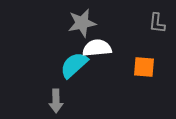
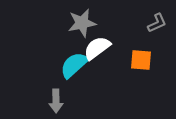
gray L-shape: rotated 120 degrees counterclockwise
white semicircle: rotated 32 degrees counterclockwise
orange square: moved 3 px left, 7 px up
